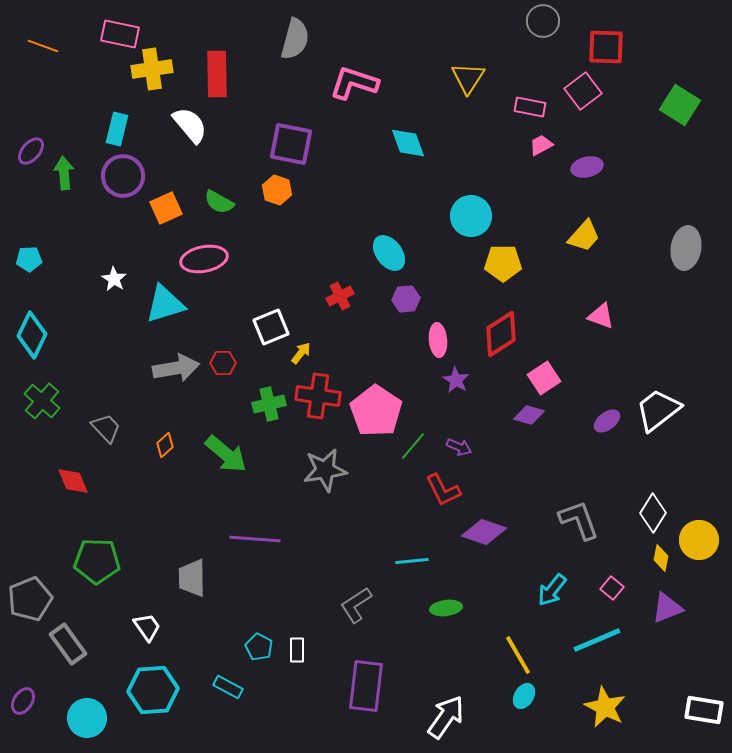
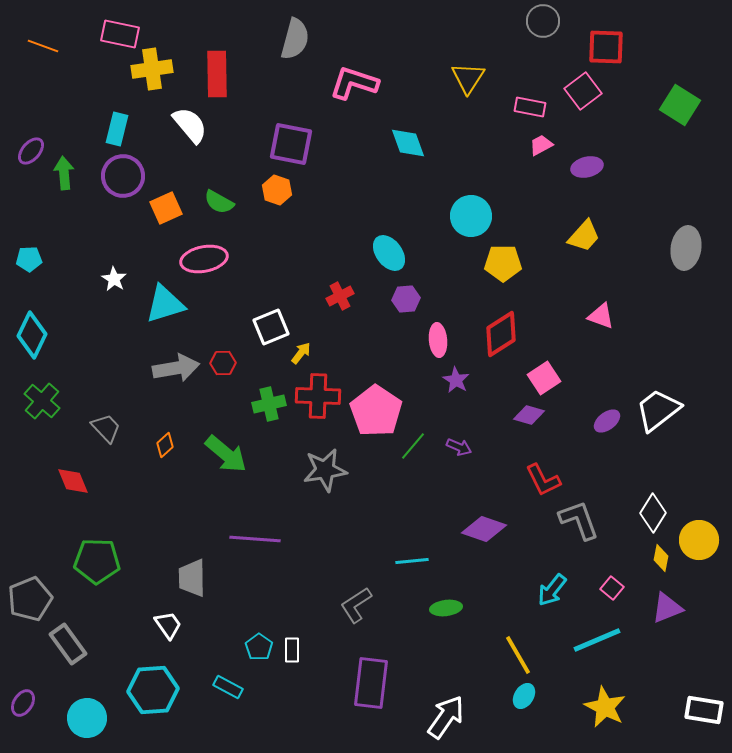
red cross at (318, 396): rotated 6 degrees counterclockwise
red L-shape at (443, 490): moved 100 px right, 10 px up
purple diamond at (484, 532): moved 3 px up
white trapezoid at (147, 627): moved 21 px right, 2 px up
cyan pentagon at (259, 647): rotated 8 degrees clockwise
white rectangle at (297, 650): moved 5 px left
purple rectangle at (366, 686): moved 5 px right, 3 px up
purple ellipse at (23, 701): moved 2 px down
